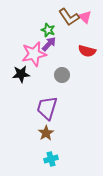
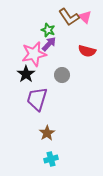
black star: moved 5 px right; rotated 30 degrees counterclockwise
purple trapezoid: moved 10 px left, 9 px up
brown star: moved 1 px right
